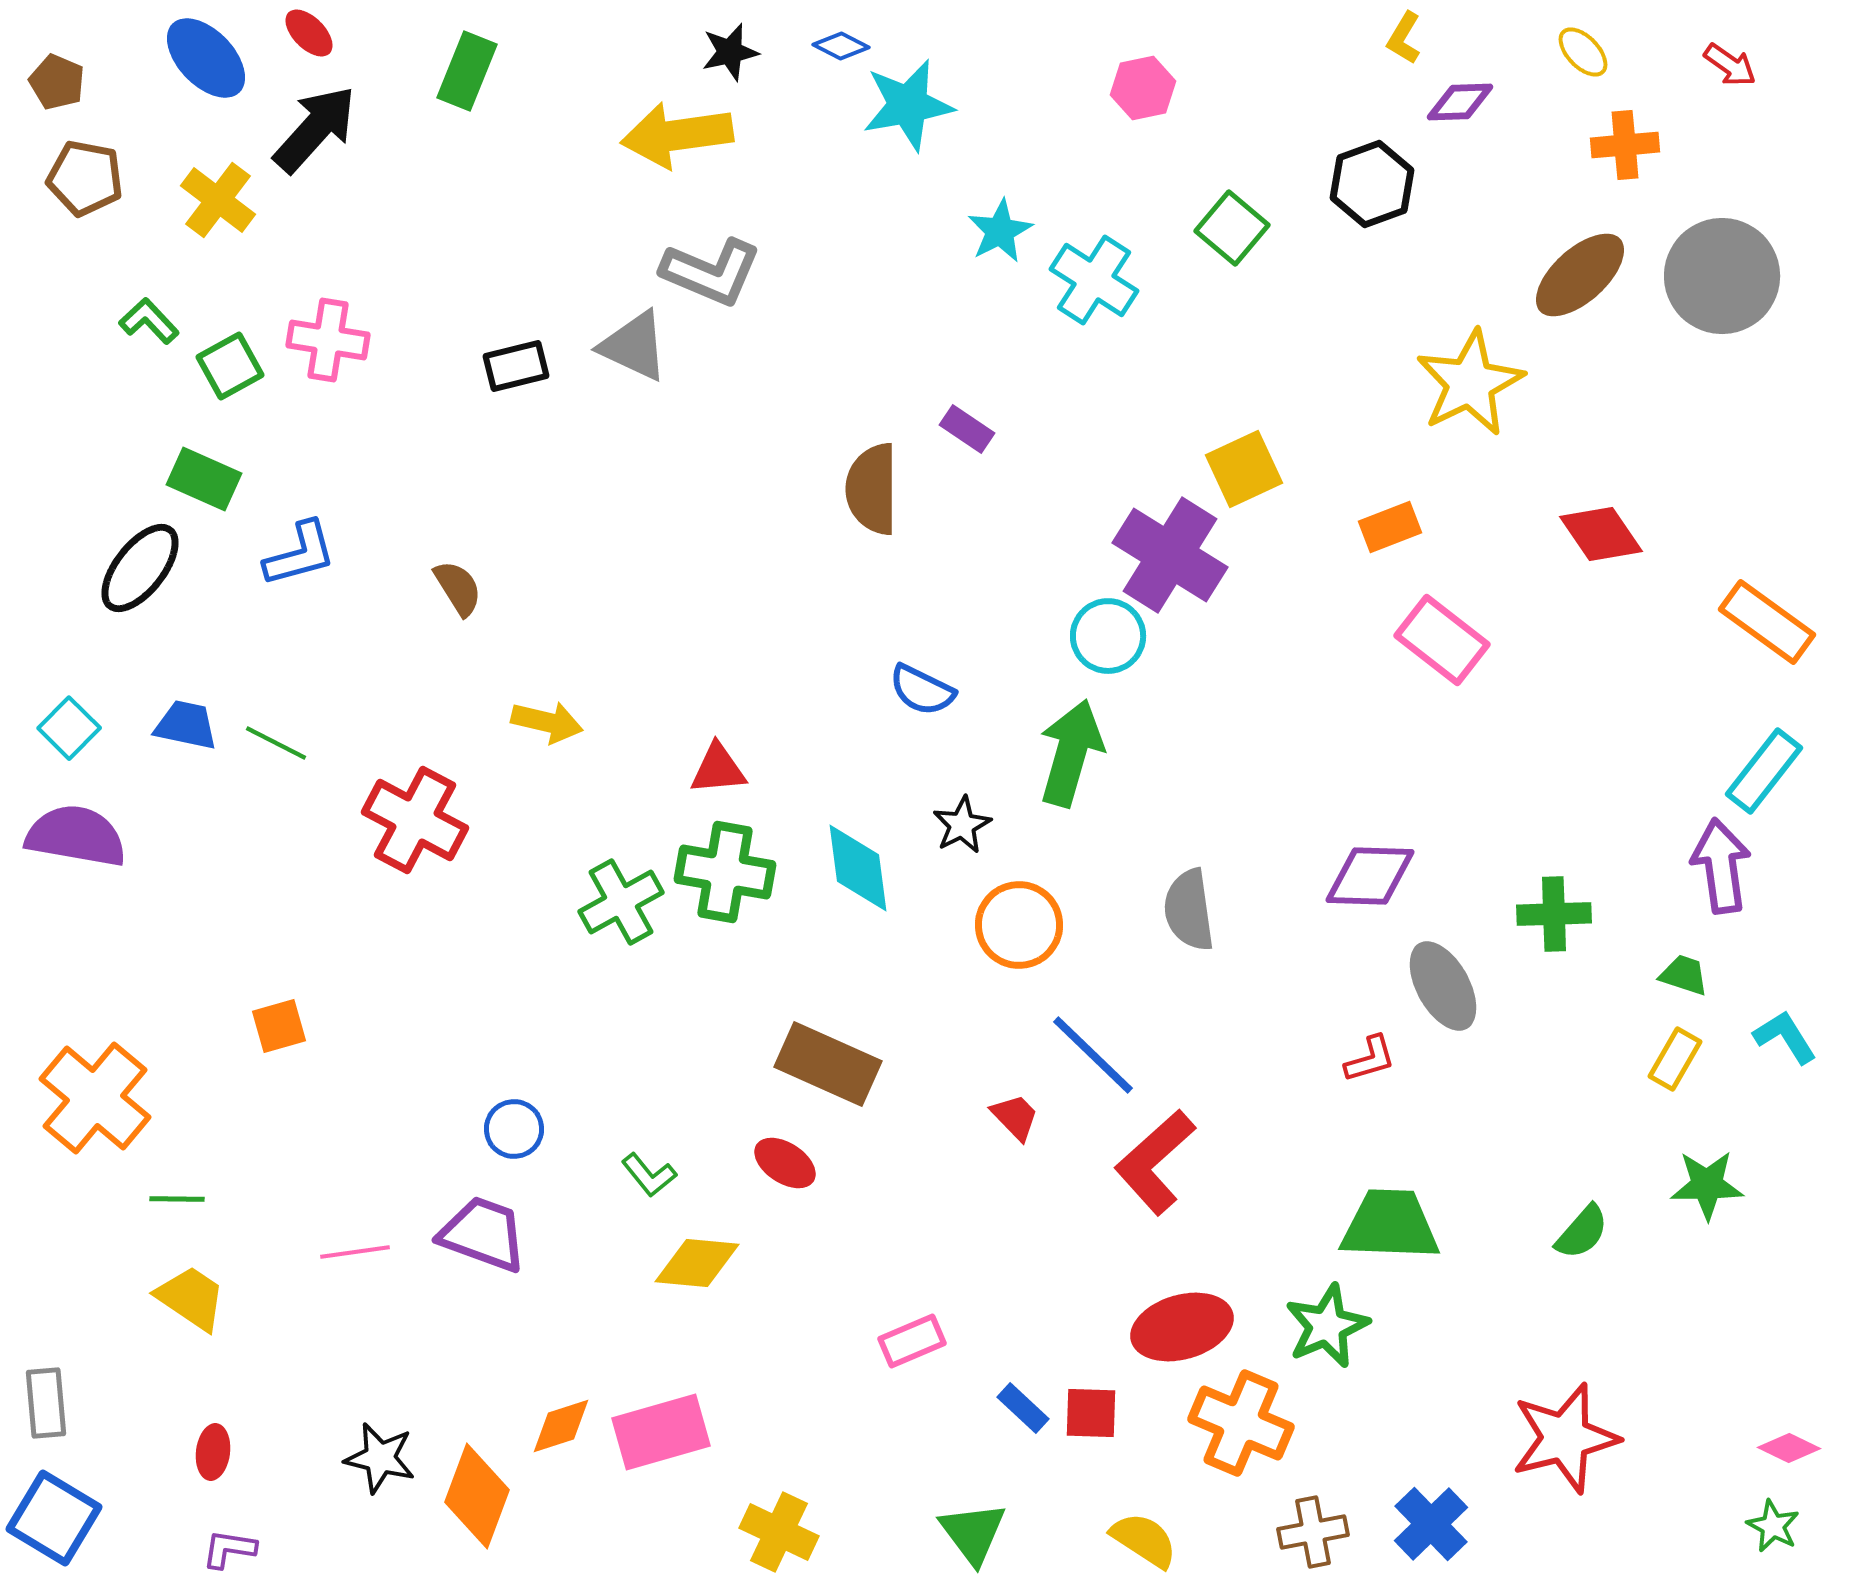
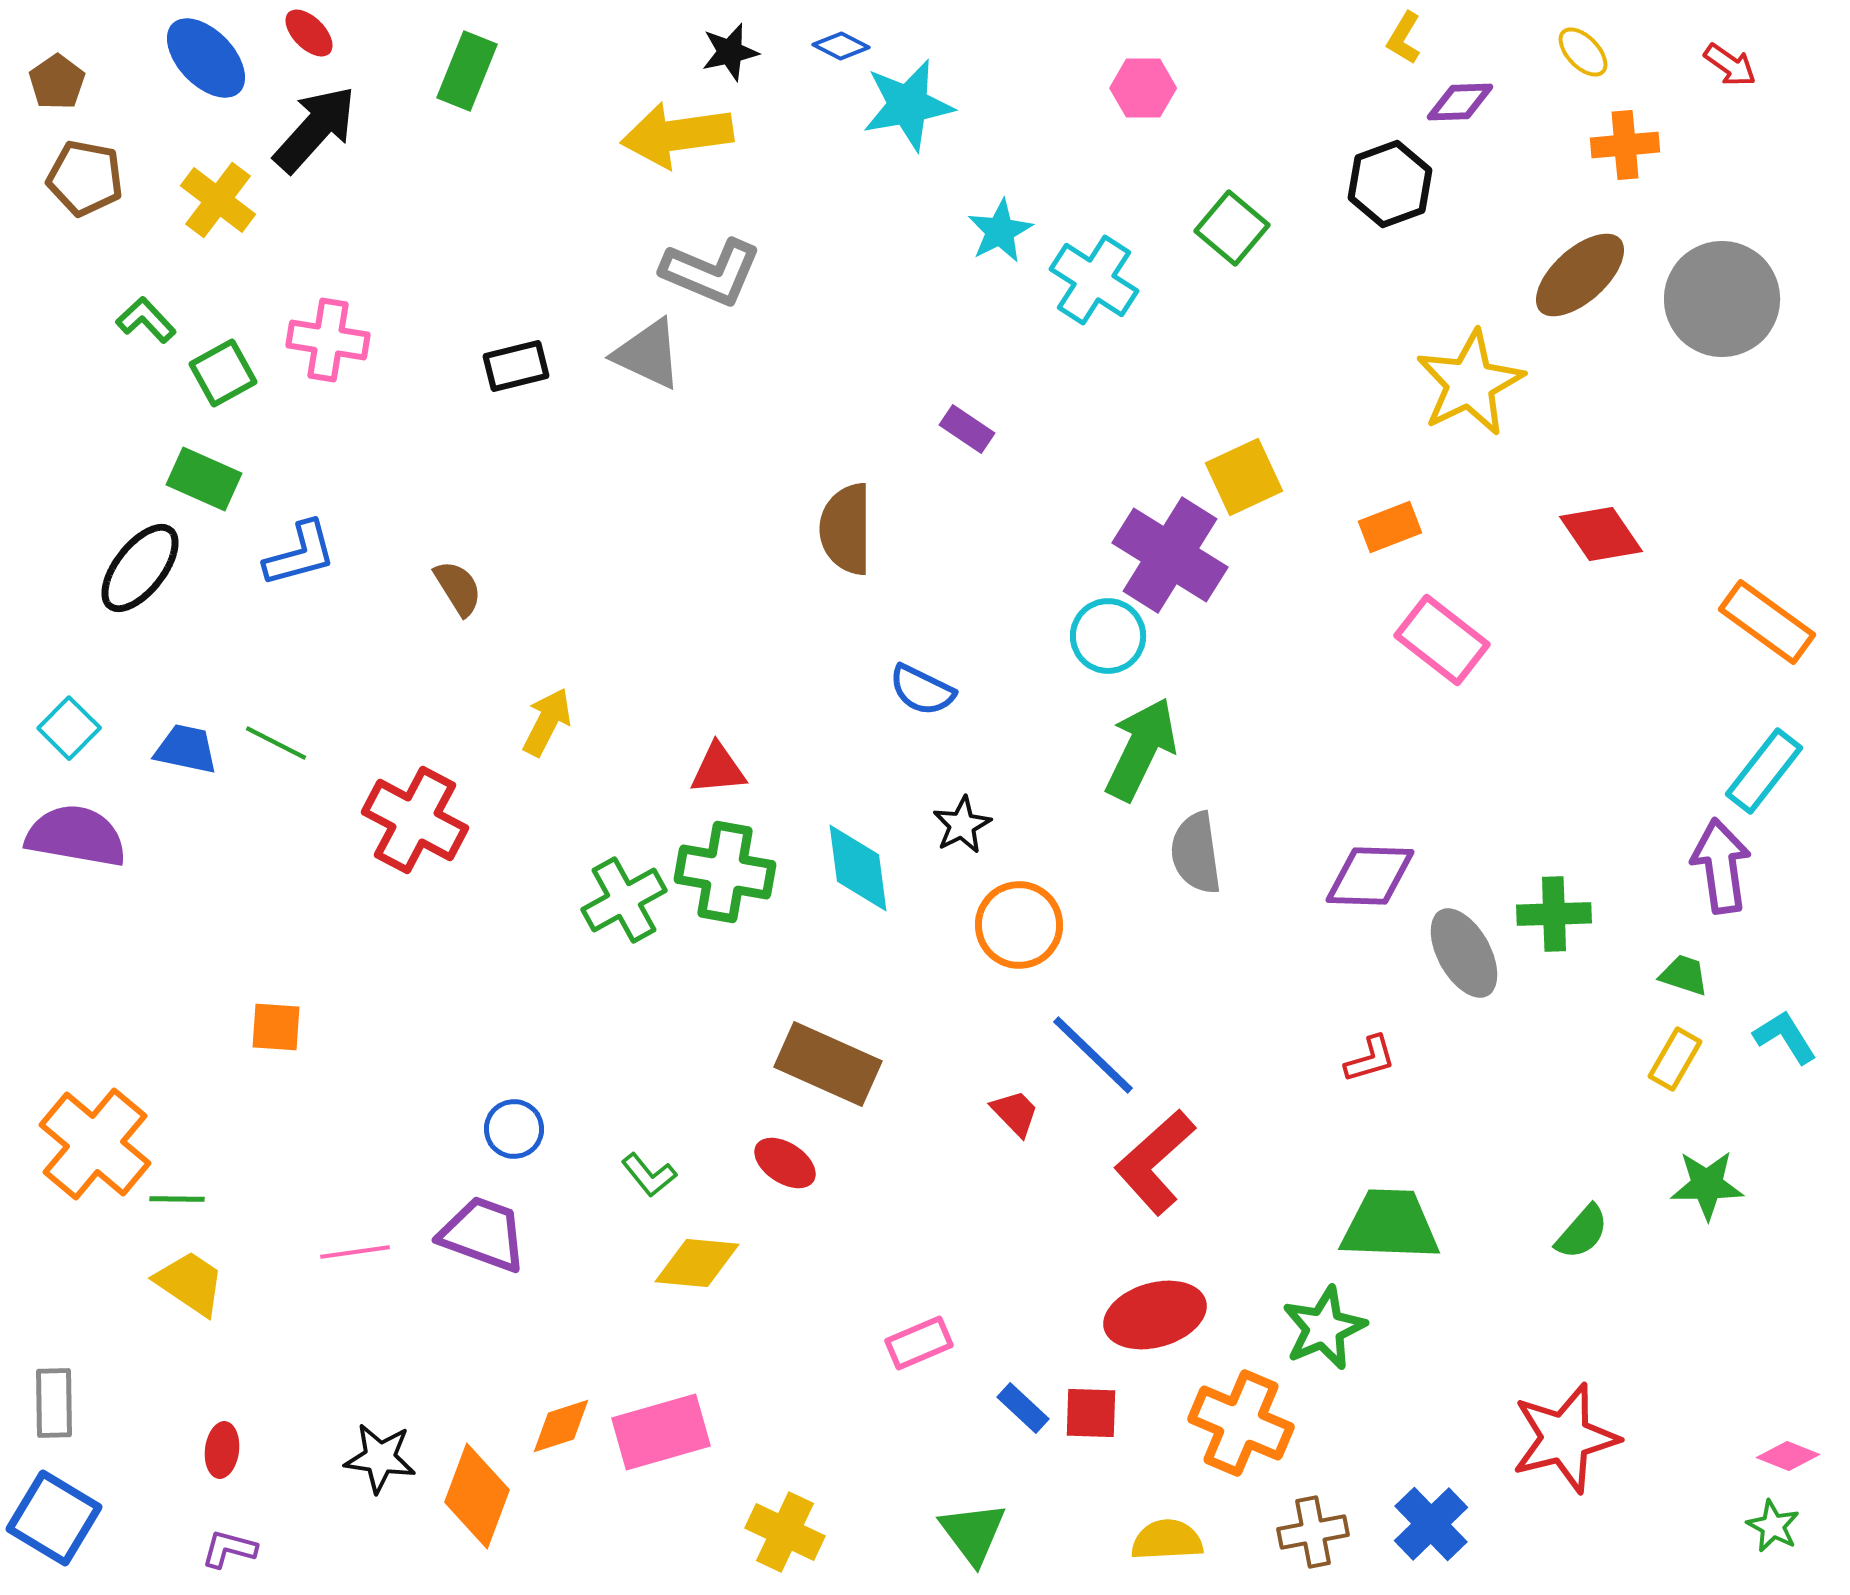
brown pentagon at (57, 82): rotated 14 degrees clockwise
pink hexagon at (1143, 88): rotated 12 degrees clockwise
black hexagon at (1372, 184): moved 18 px right
gray circle at (1722, 276): moved 23 px down
green L-shape at (149, 321): moved 3 px left, 1 px up
gray triangle at (634, 346): moved 14 px right, 8 px down
green square at (230, 366): moved 7 px left, 7 px down
yellow square at (1244, 469): moved 8 px down
brown semicircle at (872, 489): moved 26 px left, 40 px down
yellow arrow at (547, 722): rotated 76 degrees counterclockwise
blue trapezoid at (186, 725): moved 24 px down
green arrow at (1071, 753): moved 70 px right, 4 px up; rotated 10 degrees clockwise
green cross at (621, 902): moved 3 px right, 2 px up
gray semicircle at (1189, 910): moved 7 px right, 57 px up
gray ellipse at (1443, 986): moved 21 px right, 33 px up
orange square at (279, 1026): moved 3 px left, 1 px down; rotated 20 degrees clockwise
orange cross at (95, 1098): moved 46 px down
red trapezoid at (1015, 1117): moved 4 px up
yellow trapezoid at (191, 1298): moved 1 px left, 15 px up
green star at (1327, 1326): moved 3 px left, 2 px down
red ellipse at (1182, 1327): moved 27 px left, 12 px up
pink rectangle at (912, 1341): moved 7 px right, 2 px down
gray rectangle at (46, 1403): moved 8 px right; rotated 4 degrees clockwise
pink diamond at (1789, 1448): moved 1 px left, 8 px down; rotated 4 degrees counterclockwise
red ellipse at (213, 1452): moved 9 px right, 2 px up
black star at (380, 1458): rotated 6 degrees counterclockwise
yellow cross at (779, 1532): moved 6 px right
yellow semicircle at (1144, 1540): moved 23 px right; rotated 36 degrees counterclockwise
purple L-shape at (229, 1549): rotated 6 degrees clockwise
